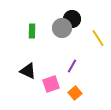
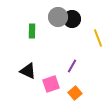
gray circle: moved 4 px left, 11 px up
yellow line: rotated 12 degrees clockwise
